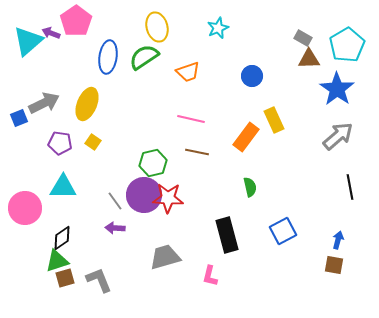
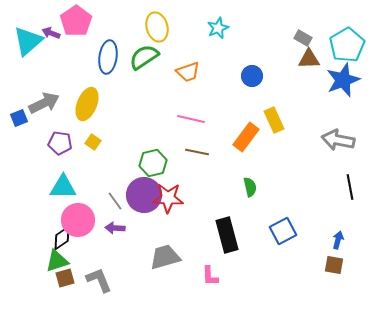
blue star at (337, 89): moved 6 px right, 9 px up; rotated 16 degrees clockwise
gray arrow at (338, 136): moved 4 px down; rotated 128 degrees counterclockwise
pink circle at (25, 208): moved 53 px right, 12 px down
pink L-shape at (210, 276): rotated 15 degrees counterclockwise
